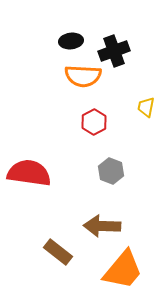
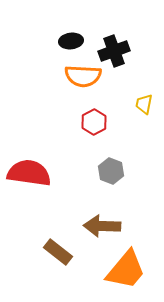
yellow trapezoid: moved 2 px left, 3 px up
orange trapezoid: moved 3 px right
